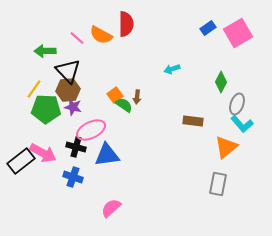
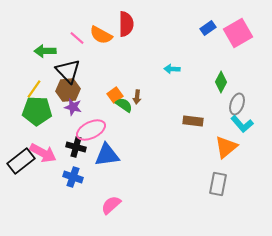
cyan arrow: rotated 21 degrees clockwise
green pentagon: moved 9 px left, 2 px down
pink semicircle: moved 3 px up
